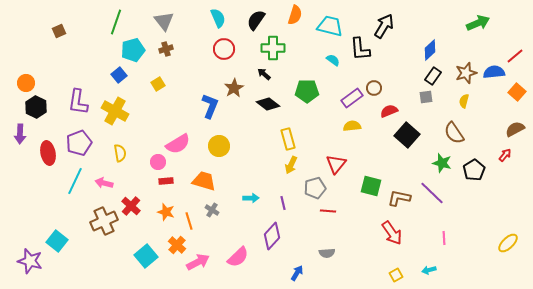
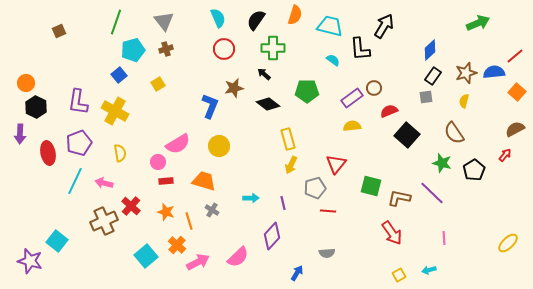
brown star at (234, 88): rotated 18 degrees clockwise
yellow square at (396, 275): moved 3 px right
